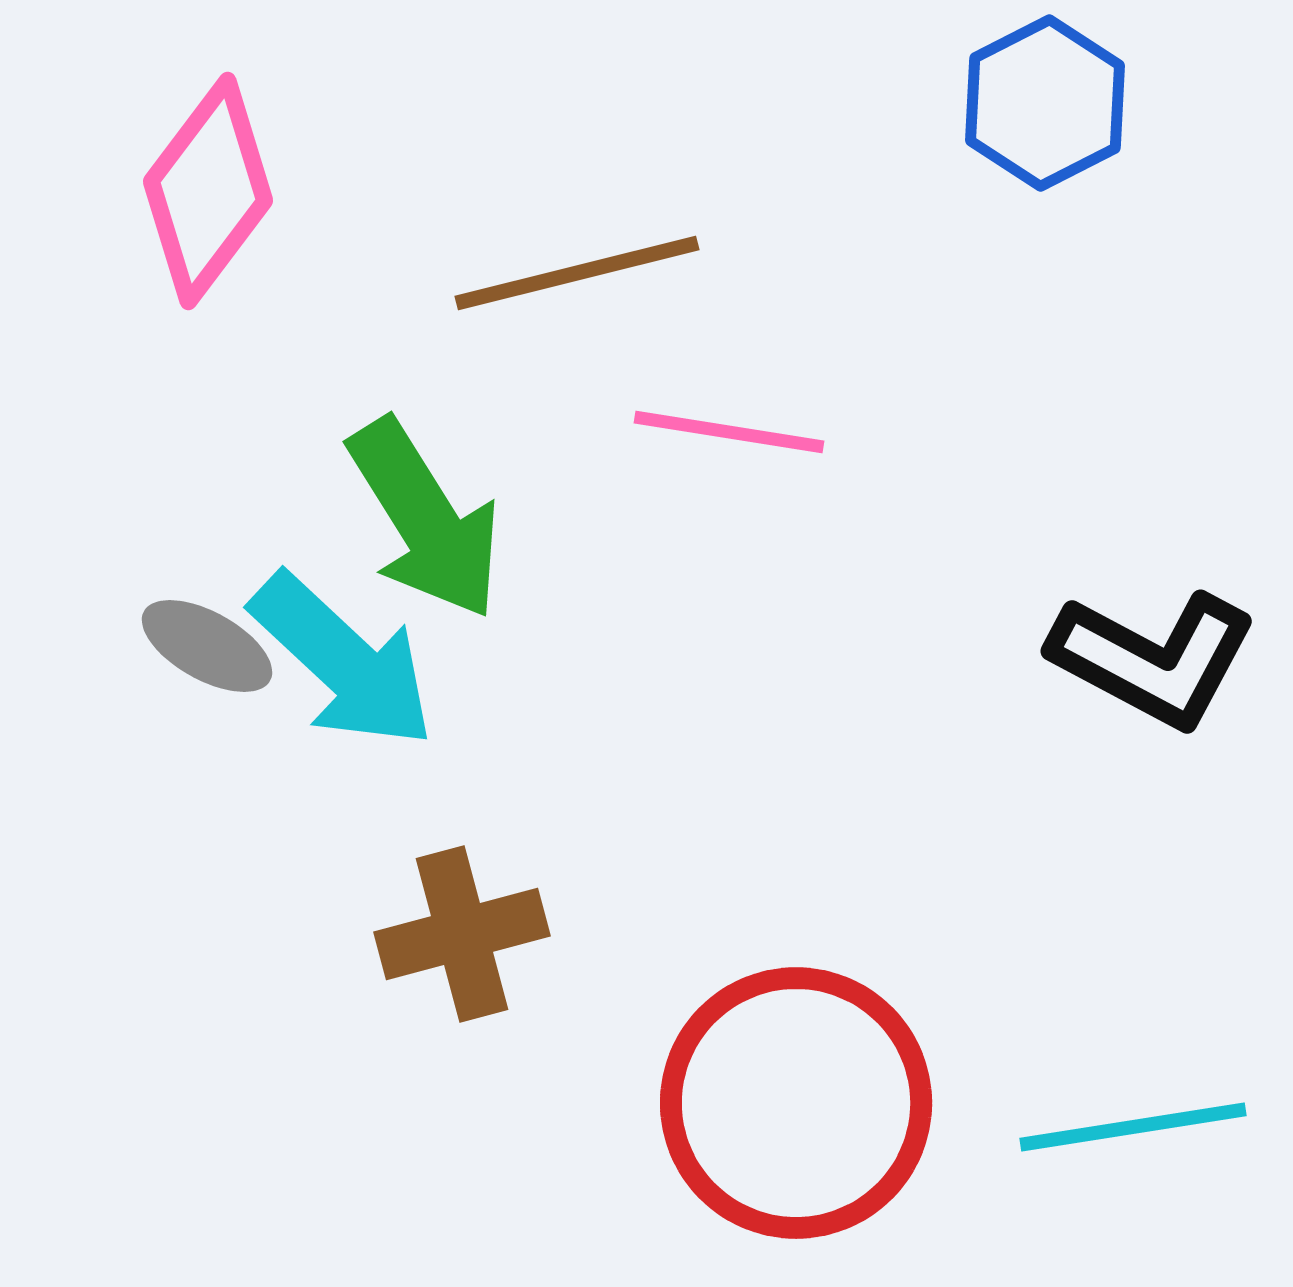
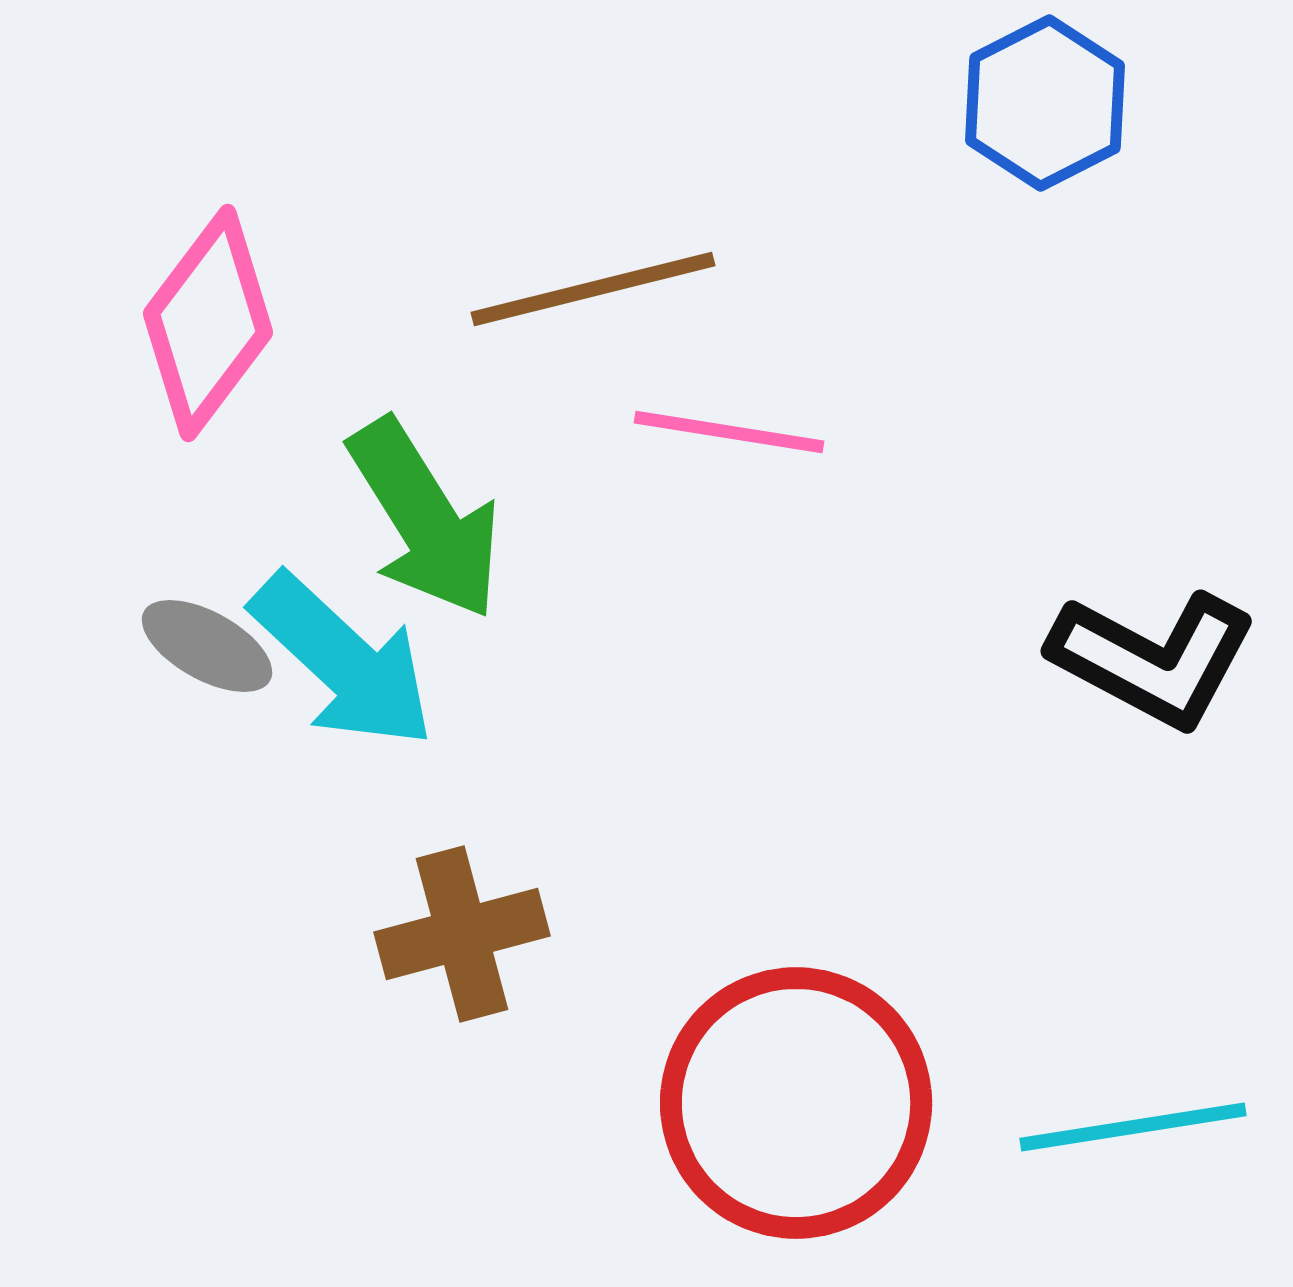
pink diamond: moved 132 px down
brown line: moved 16 px right, 16 px down
